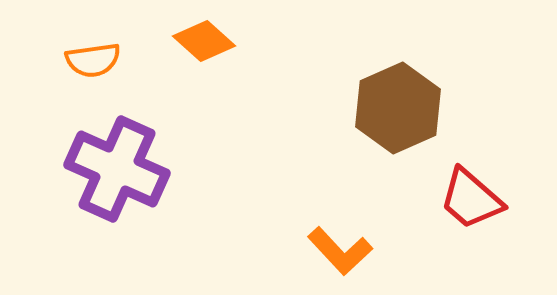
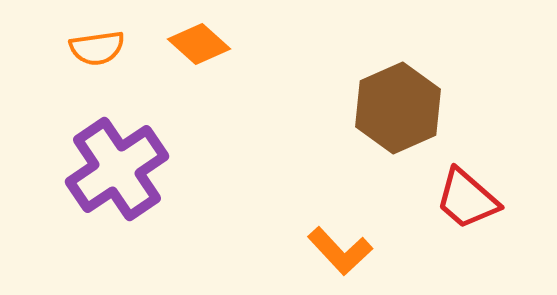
orange diamond: moved 5 px left, 3 px down
orange semicircle: moved 4 px right, 12 px up
purple cross: rotated 32 degrees clockwise
red trapezoid: moved 4 px left
